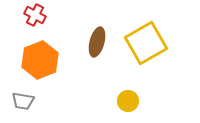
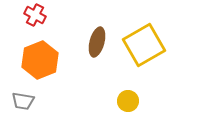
yellow square: moved 2 px left, 2 px down
